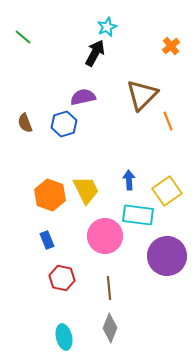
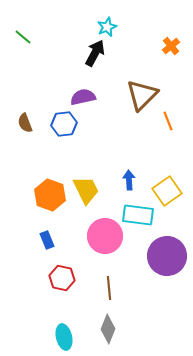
blue hexagon: rotated 10 degrees clockwise
gray diamond: moved 2 px left, 1 px down
